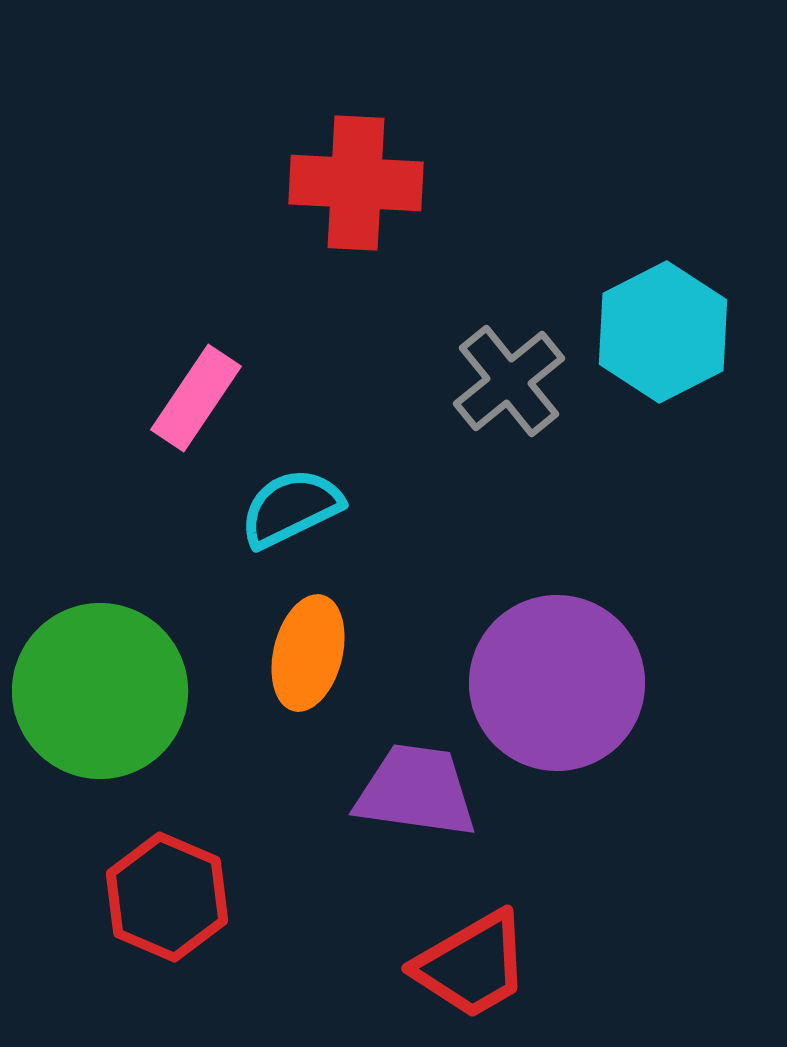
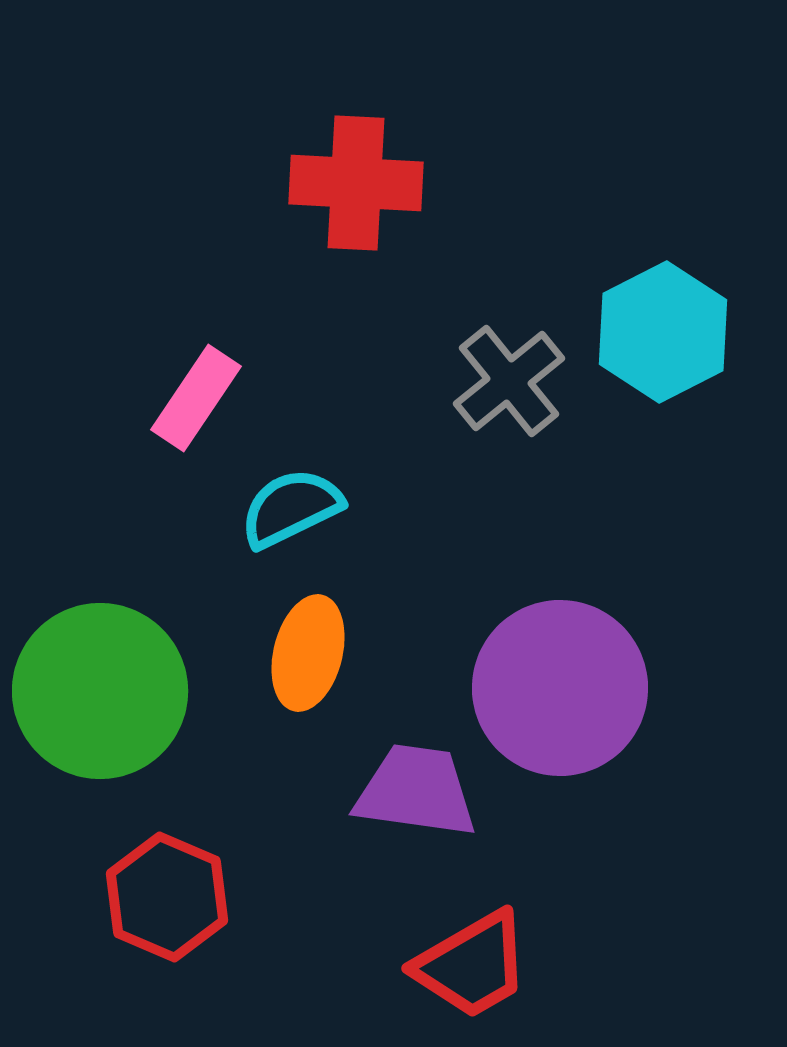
purple circle: moved 3 px right, 5 px down
